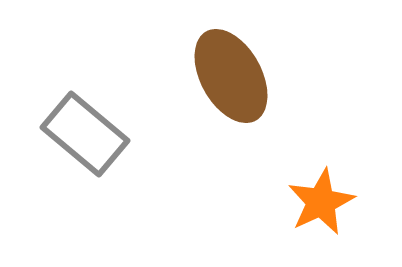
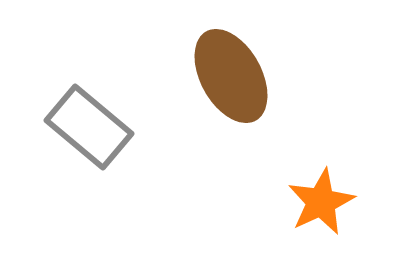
gray rectangle: moved 4 px right, 7 px up
